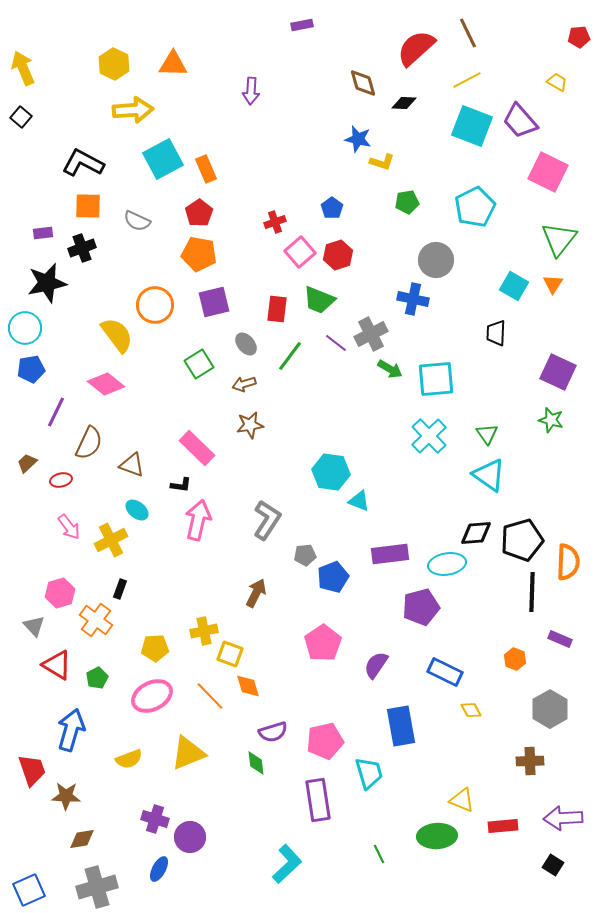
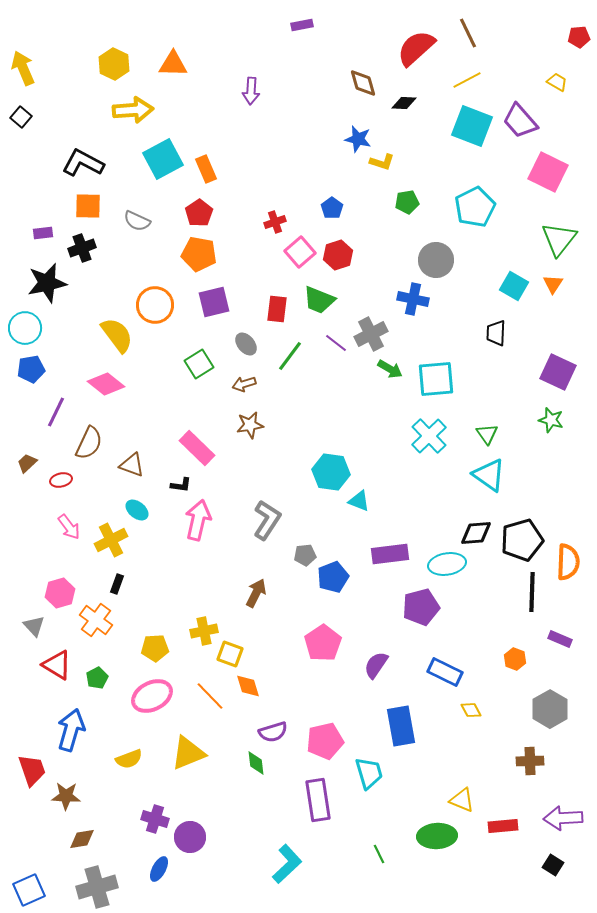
black rectangle at (120, 589): moved 3 px left, 5 px up
